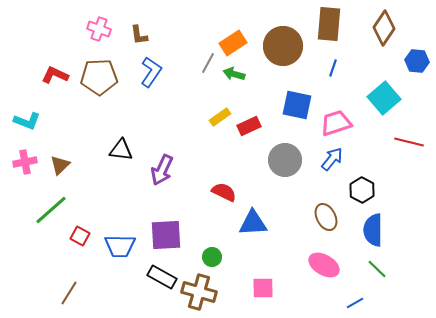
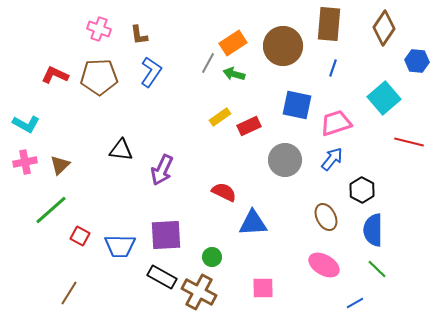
cyan L-shape at (27, 121): moved 1 px left, 3 px down; rotated 8 degrees clockwise
brown cross at (199, 292): rotated 12 degrees clockwise
